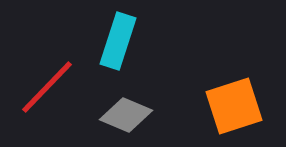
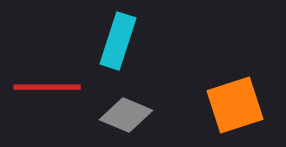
red line: rotated 46 degrees clockwise
orange square: moved 1 px right, 1 px up
